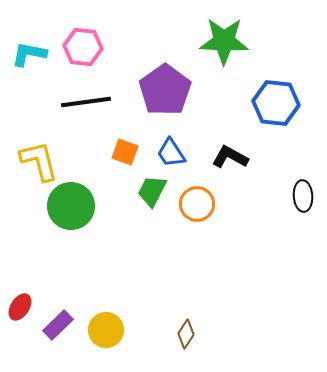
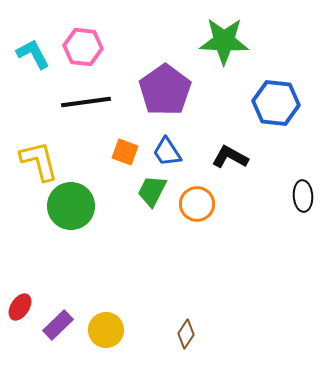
cyan L-shape: moved 4 px right; rotated 51 degrees clockwise
blue trapezoid: moved 4 px left, 1 px up
